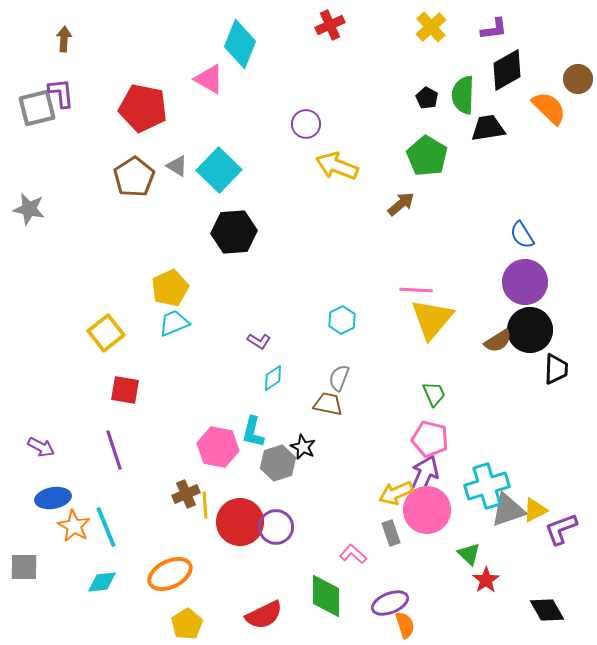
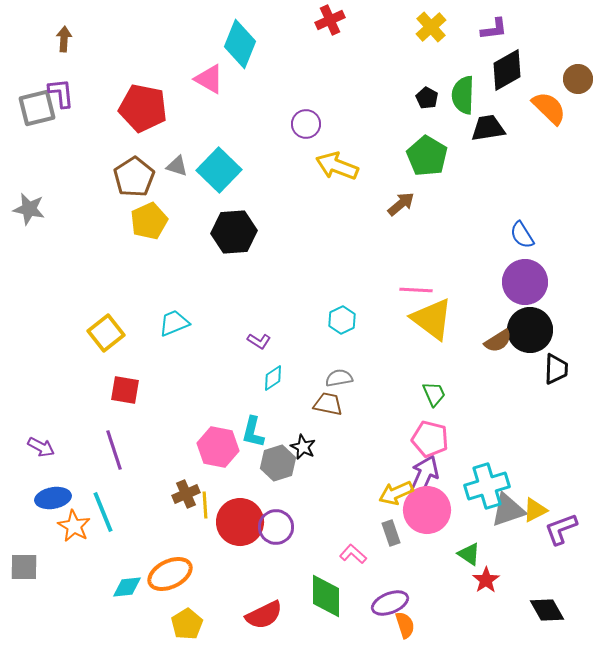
red cross at (330, 25): moved 5 px up
gray triangle at (177, 166): rotated 15 degrees counterclockwise
yellow pentagon at (170, 288): moved 21 px left, 67 px up
yellow triangle at (432, 319): rotated 33 degrees counterclockwise
gray semicircle at (339, 378): rotated 60 degrees clockwise
cyan line at (106, 527): moved 3 px left, 15 px up
green triangle at (469, 554): rotated 10 degrees counterclockwise
cyan diamond at (102, 582): moved 25 px right, 5 px down
